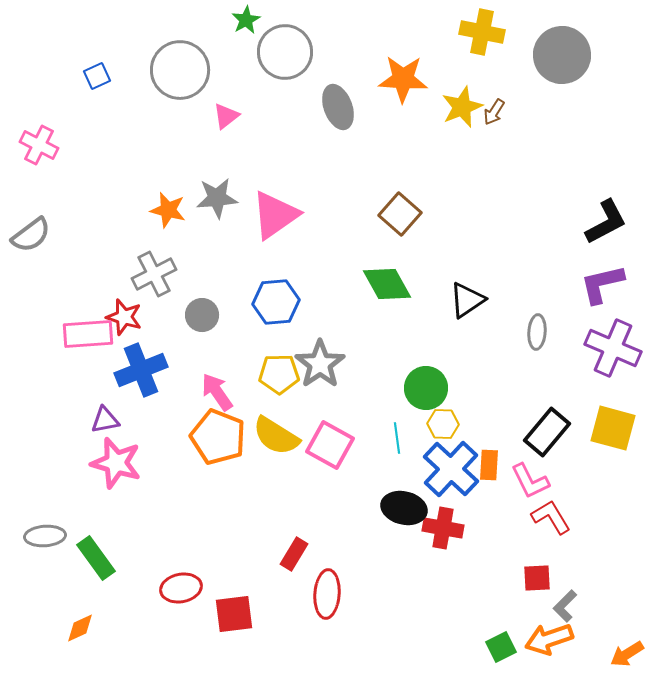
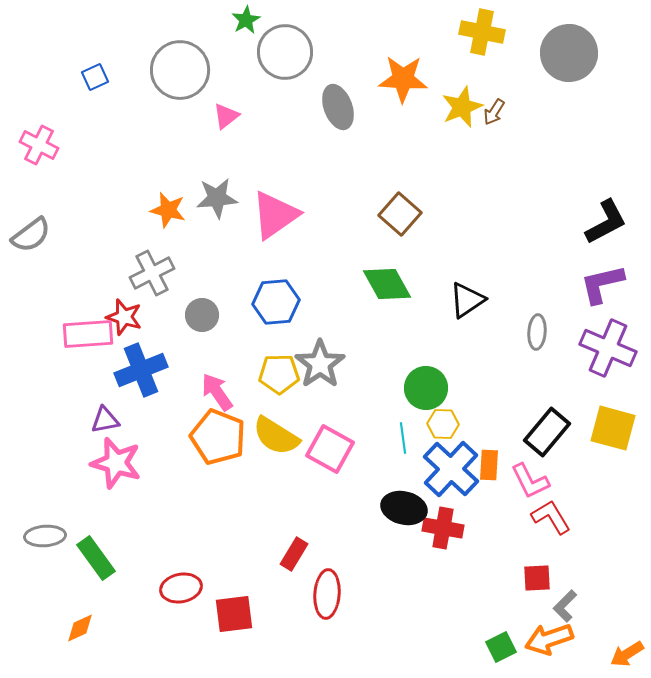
gray circle at (562, 55): moved 7 px right, 2 px up
blue square at (97, 76): moved 2 px left, 1 px down
gray cross at (154, 274): moved 2 px left, 1 px up
purple cross at (613, 348): moved 5 px left
cyan line at (397, 438): moved 6 px right
pink square at (330, 445): moved 4 px down
